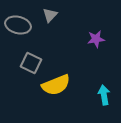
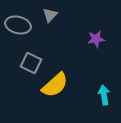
yellow semicircle: moved 1 px left; rotated 20 degrees counterclockwise
